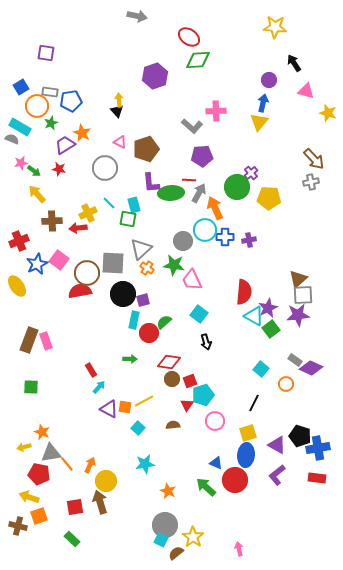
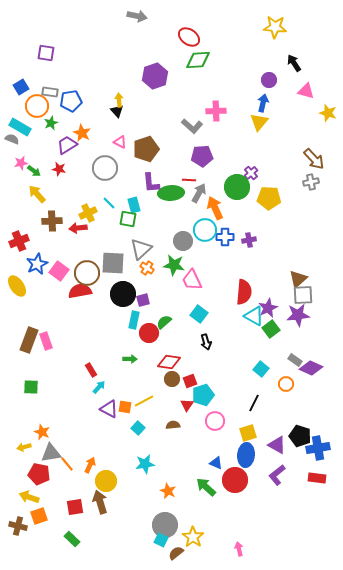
purple trapezoid at (65, 145): moved 2 px right
pink square at (59, 260): moved 11 px down
